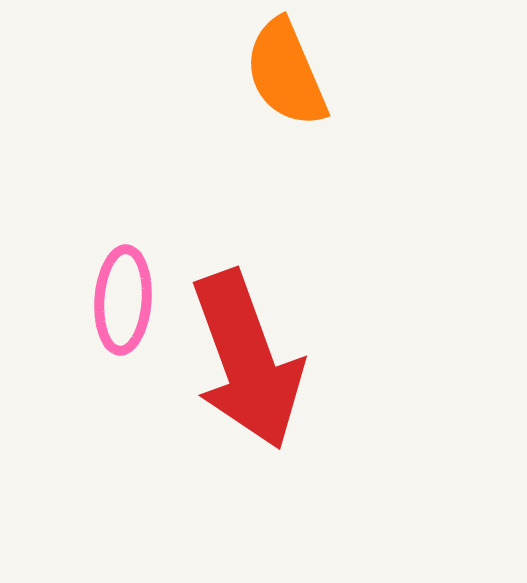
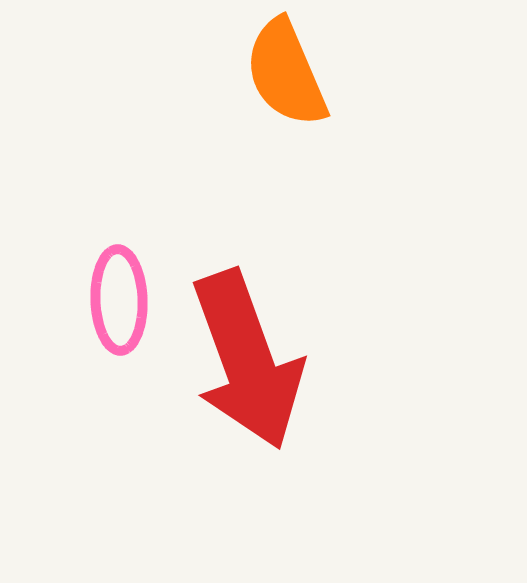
pink ellipse: moved 4 px left; rotated 6 degrees counterclockwise
